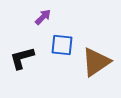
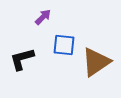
blue square: moved 2 px right
black L-shape: moved 1 px down
